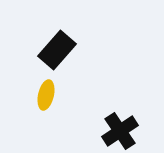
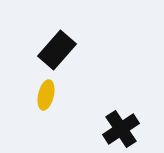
black cross: moved 1 px right, 2 px up
